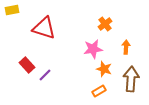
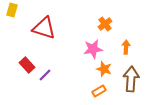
yellow rectangle: rotated 64 degrees counterclockwise
